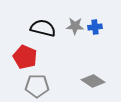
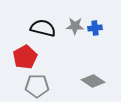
blue cross: moved 1 px down
red pentagon: rotated 20 degrees clockwise
